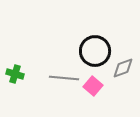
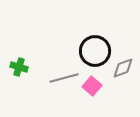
green cross: moved 4 px right, 7 px up
gray line: rotated 20 degrees counterclockwise
pink square: moved 1 px left
